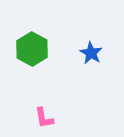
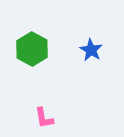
blue star: moved 3 px up
